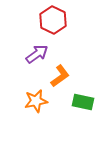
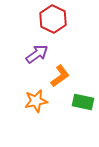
red hexagon: moved 1 px up
